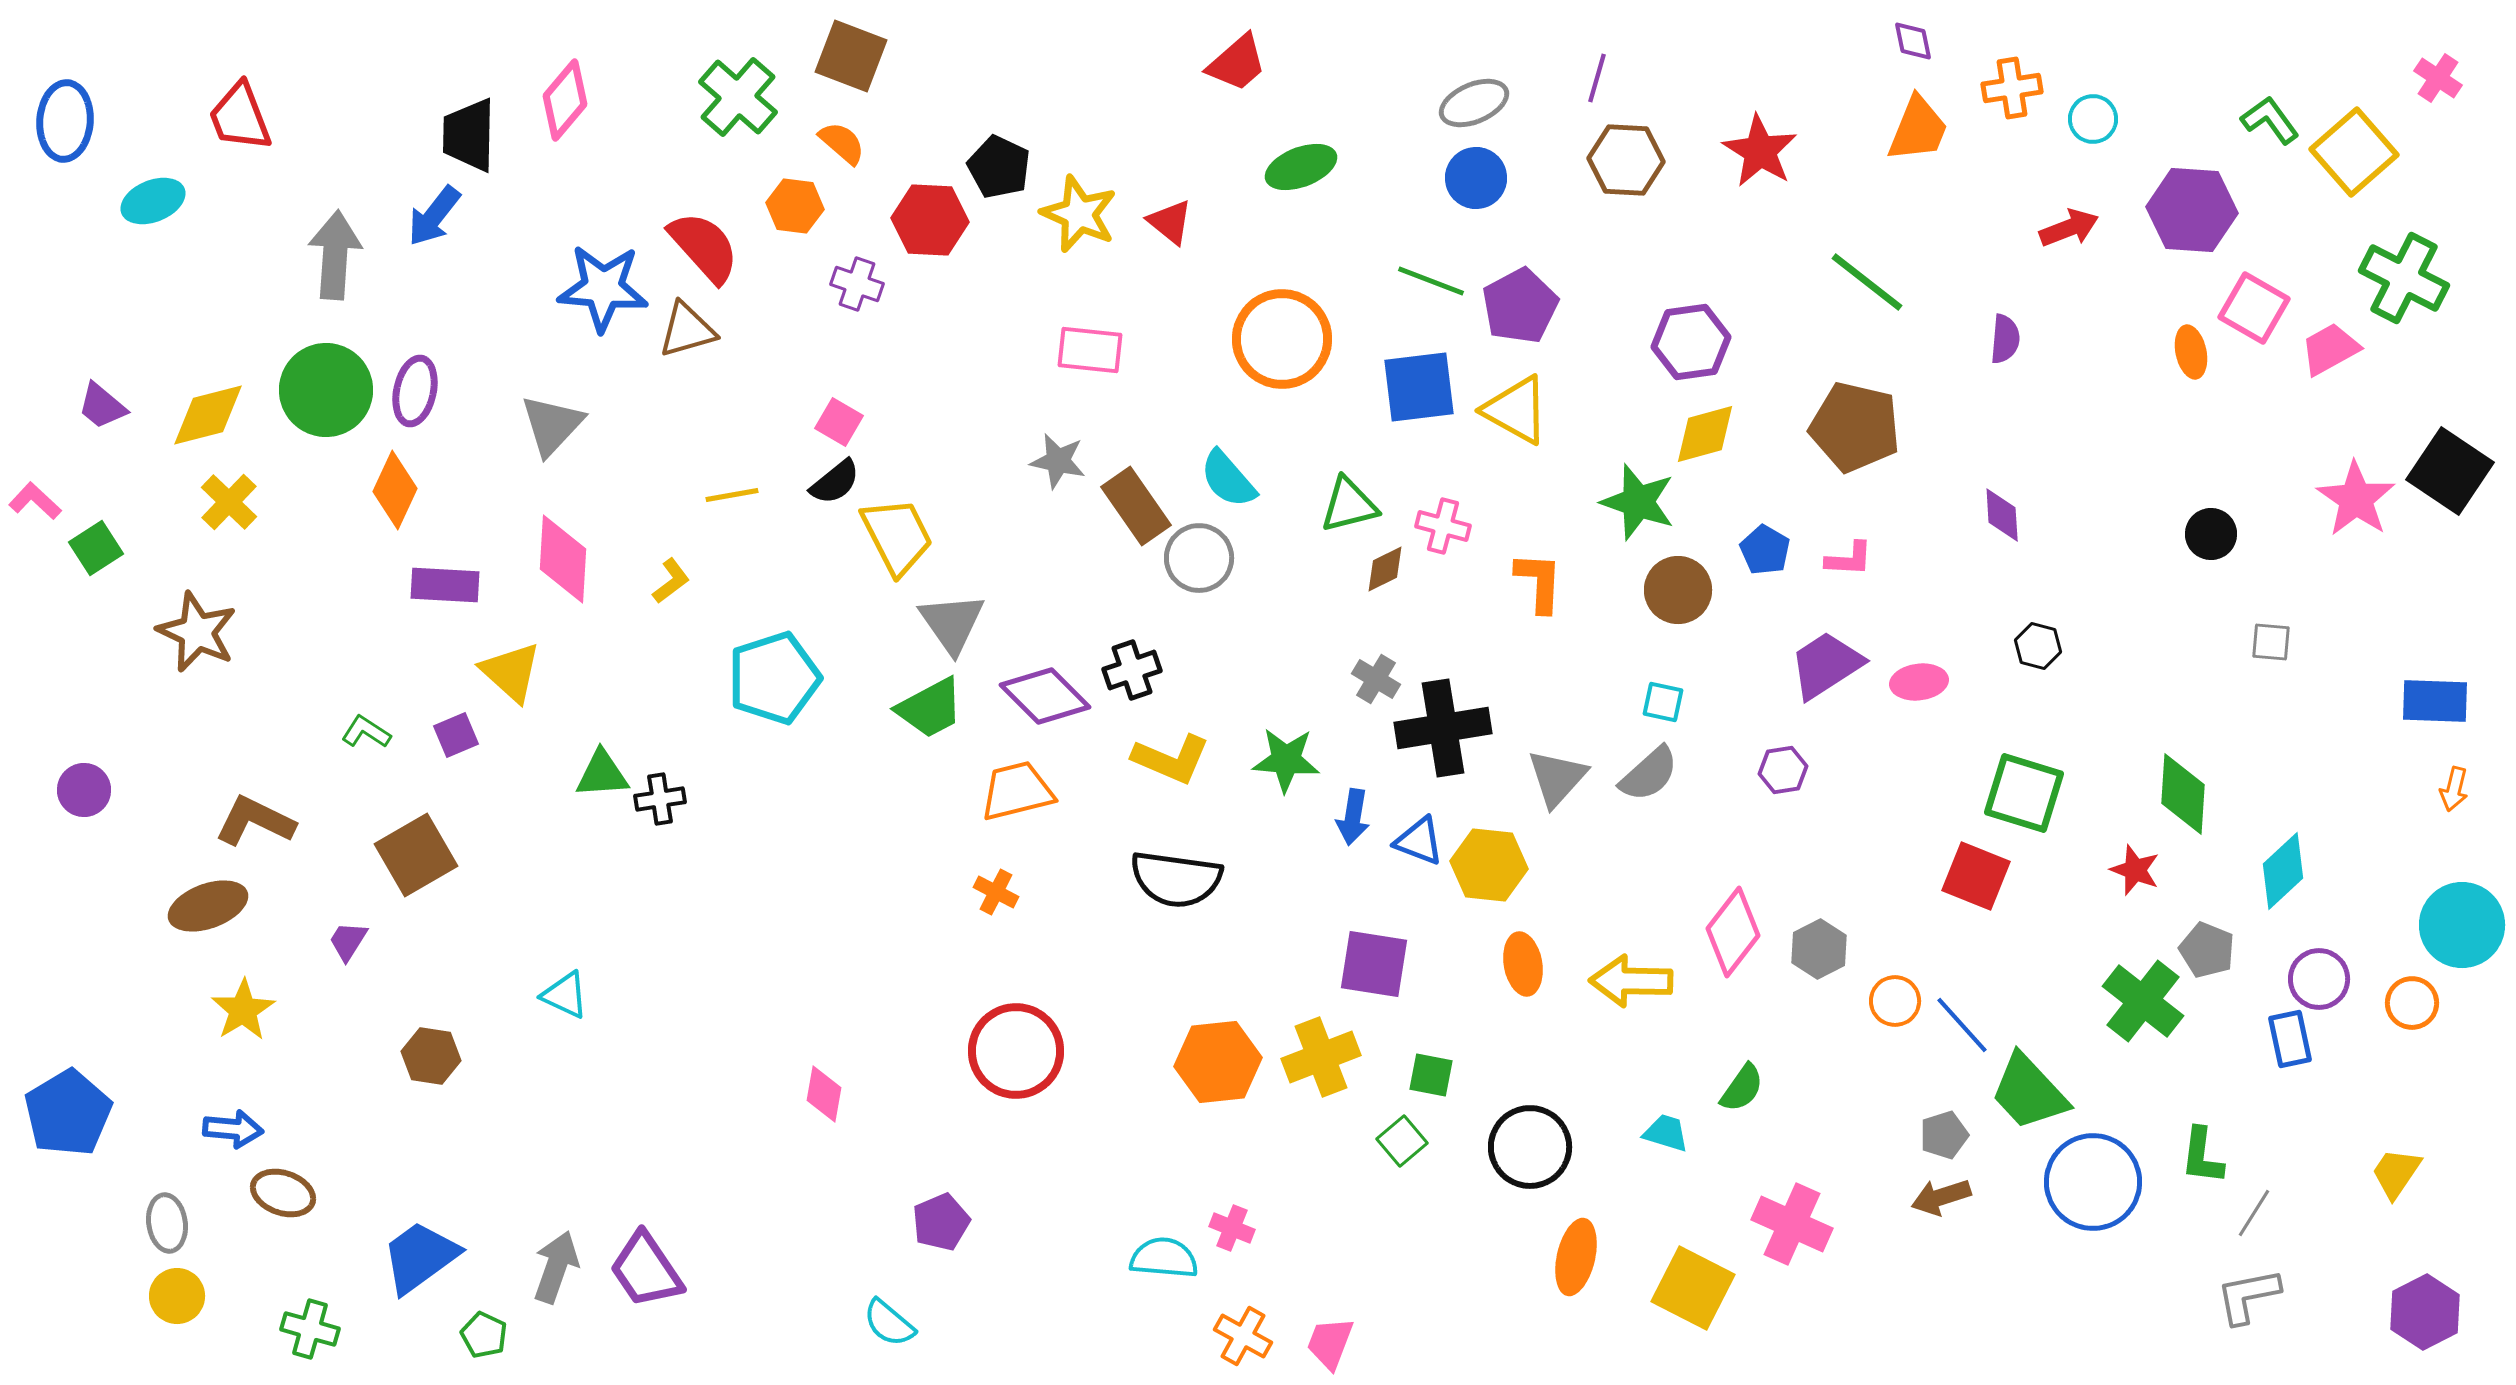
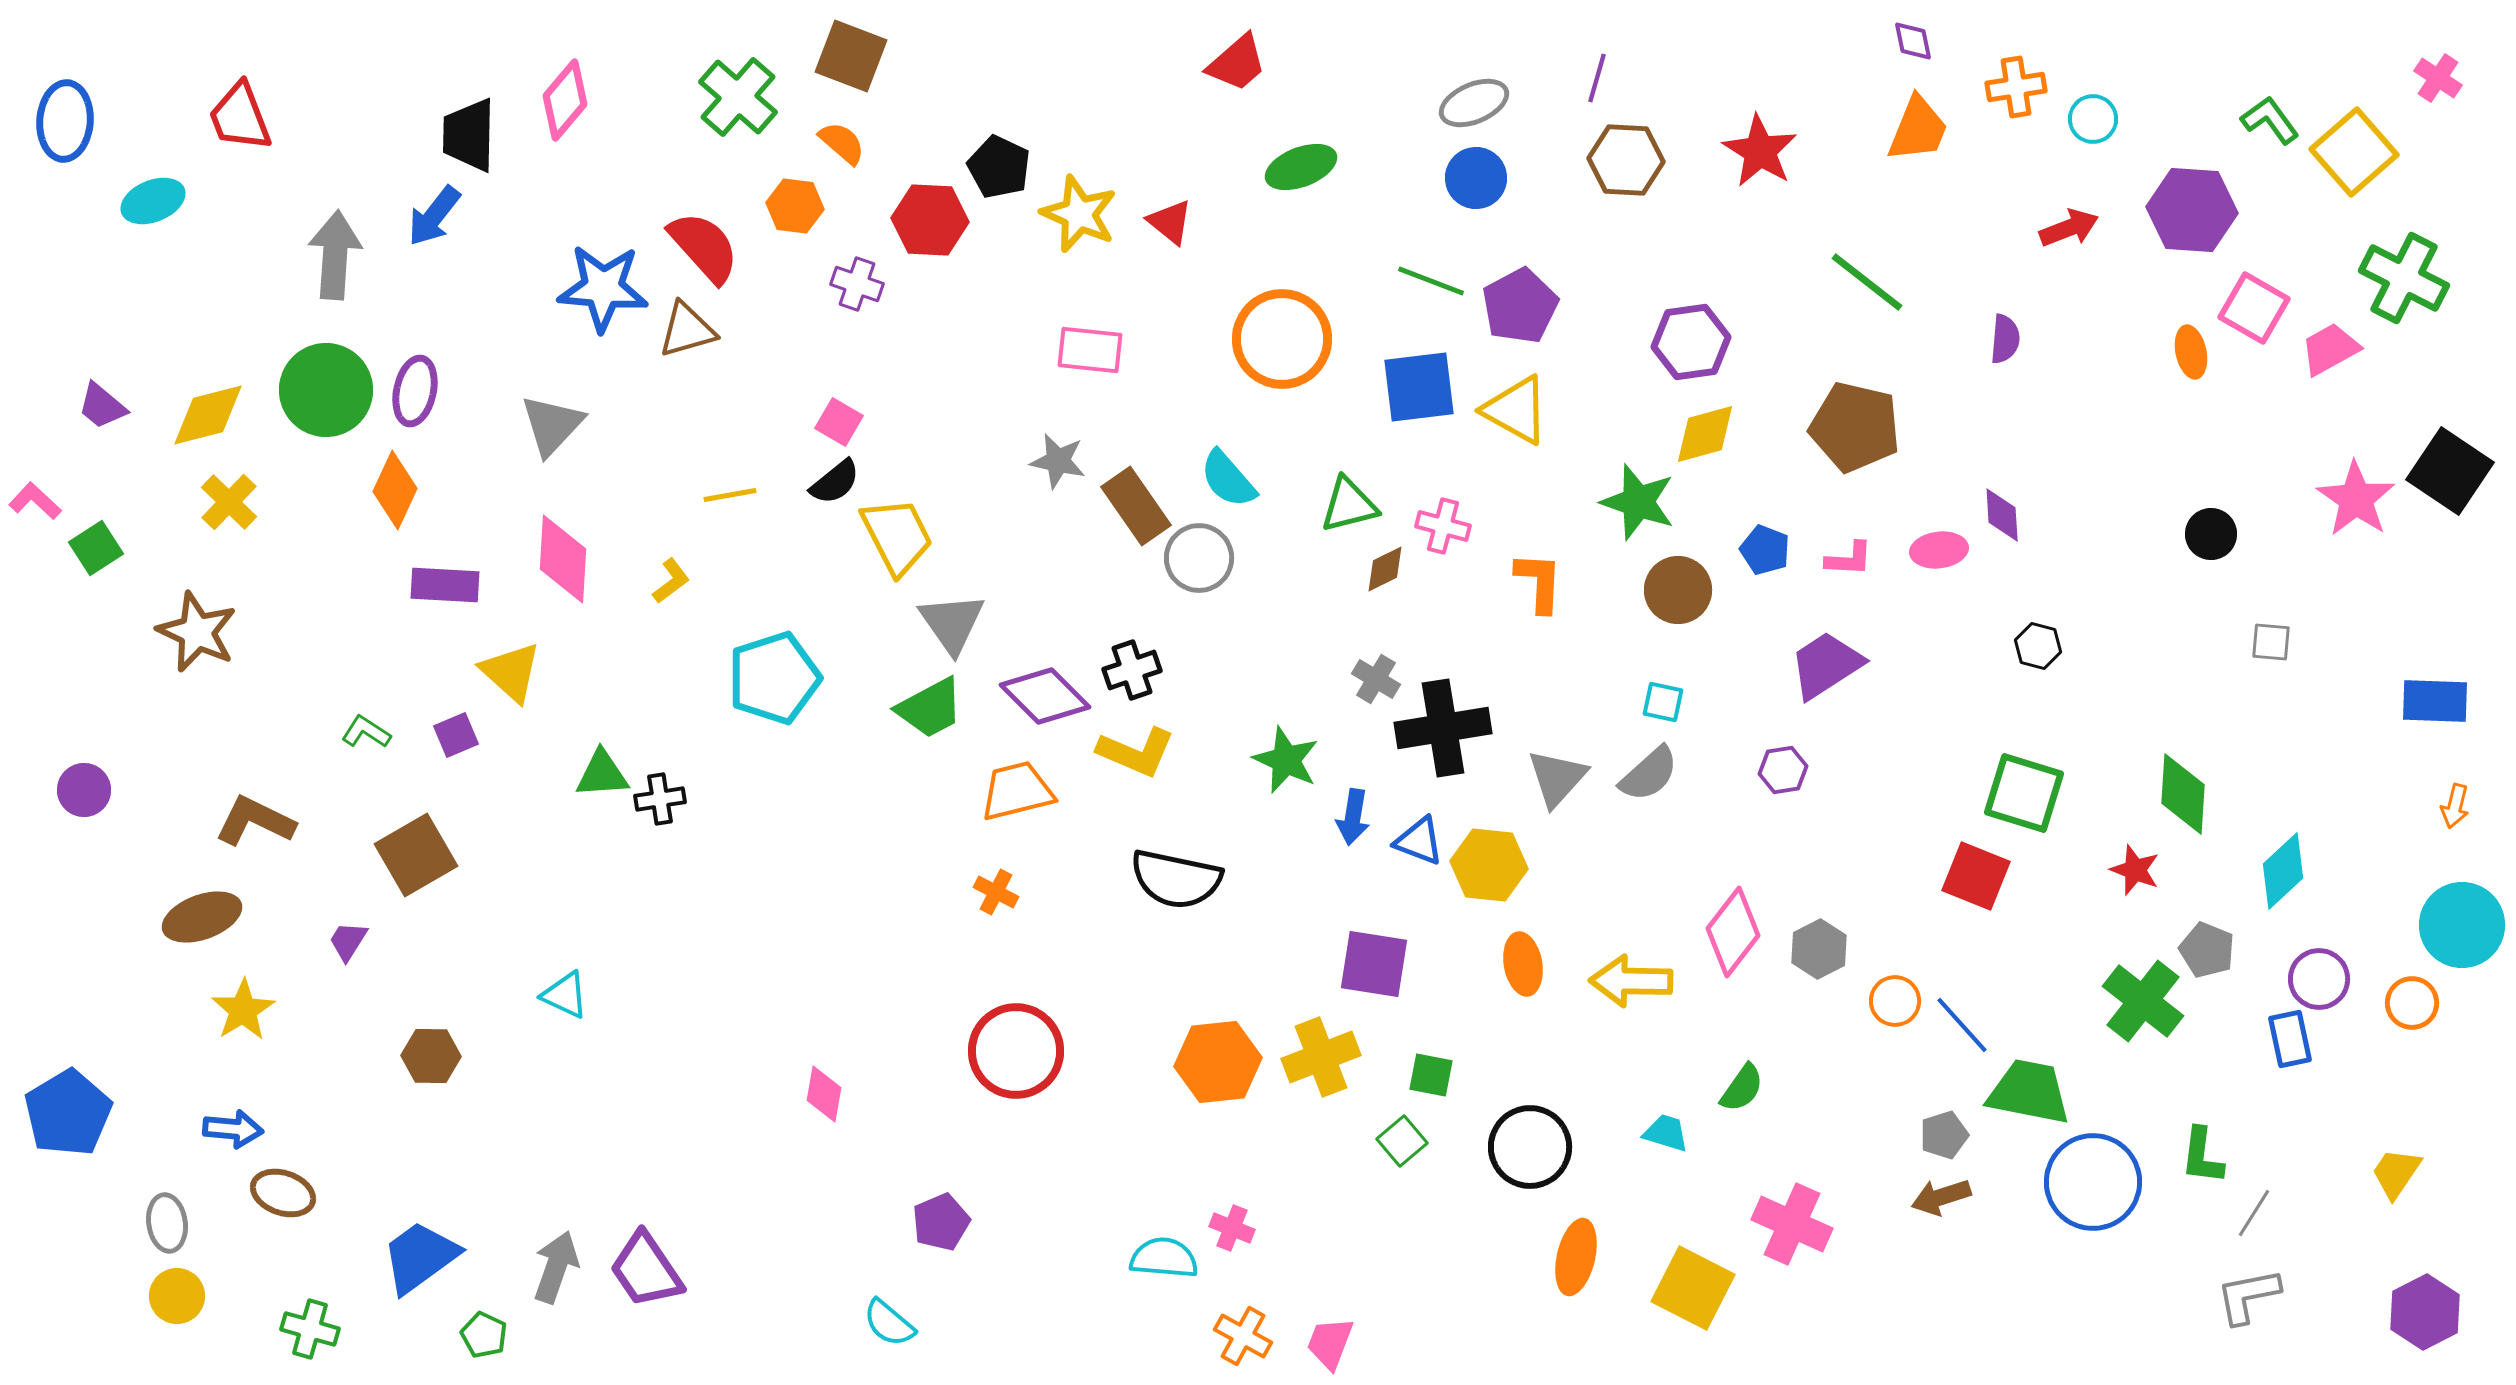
orange cross at (2012, 88): moved 4 px right, 1 px up
yellow line at (732, 495): moved 2 px left
blue pentagon at (1765, 550): rotated 9 degrees counterclockwise
pink ellipse at (1919, 682): moved 20 px right, 132 px up
yellow L-shape at (1171, 759): moved 35 px left, 7 px up
green star at (1286, 760): rotated 20 degrees clockwise
orange arrow at (2454, 789): moved 1 px right, 17 px down
black semicircle at (1176, 879): rotated 4 degrees clockwise
brown ellipse at (208, 906): moved 6 px left, 11 px down
brown hexagon at (431, 1056): rotated 8 degrees counterclockwise
green trapezoid at (2029, 1092): rotated 144 degrees clockwise
